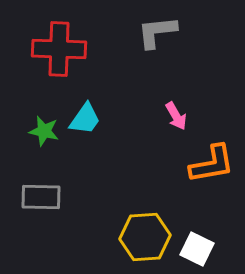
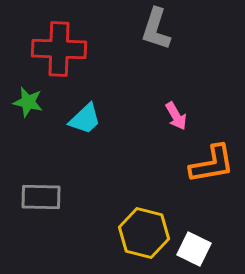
gray L-shape: moved 1 px left, 3 px up; rotated 66 degrees counterclockwise
cyan trapezoid: rotated 12 degrees clockwise
green star: moved 16 px left, 29 px up
yellow hexagon: moved 1 px left, 4 px up; rotated 18 degrees clockwise
white square: moved 3 px left
